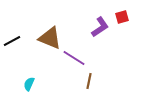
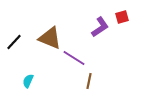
black line: moved 2 px right, 1 px down; rotated 18 degrees counterclockwise
cyan semicircle: moved 1 px left, 3 px up
